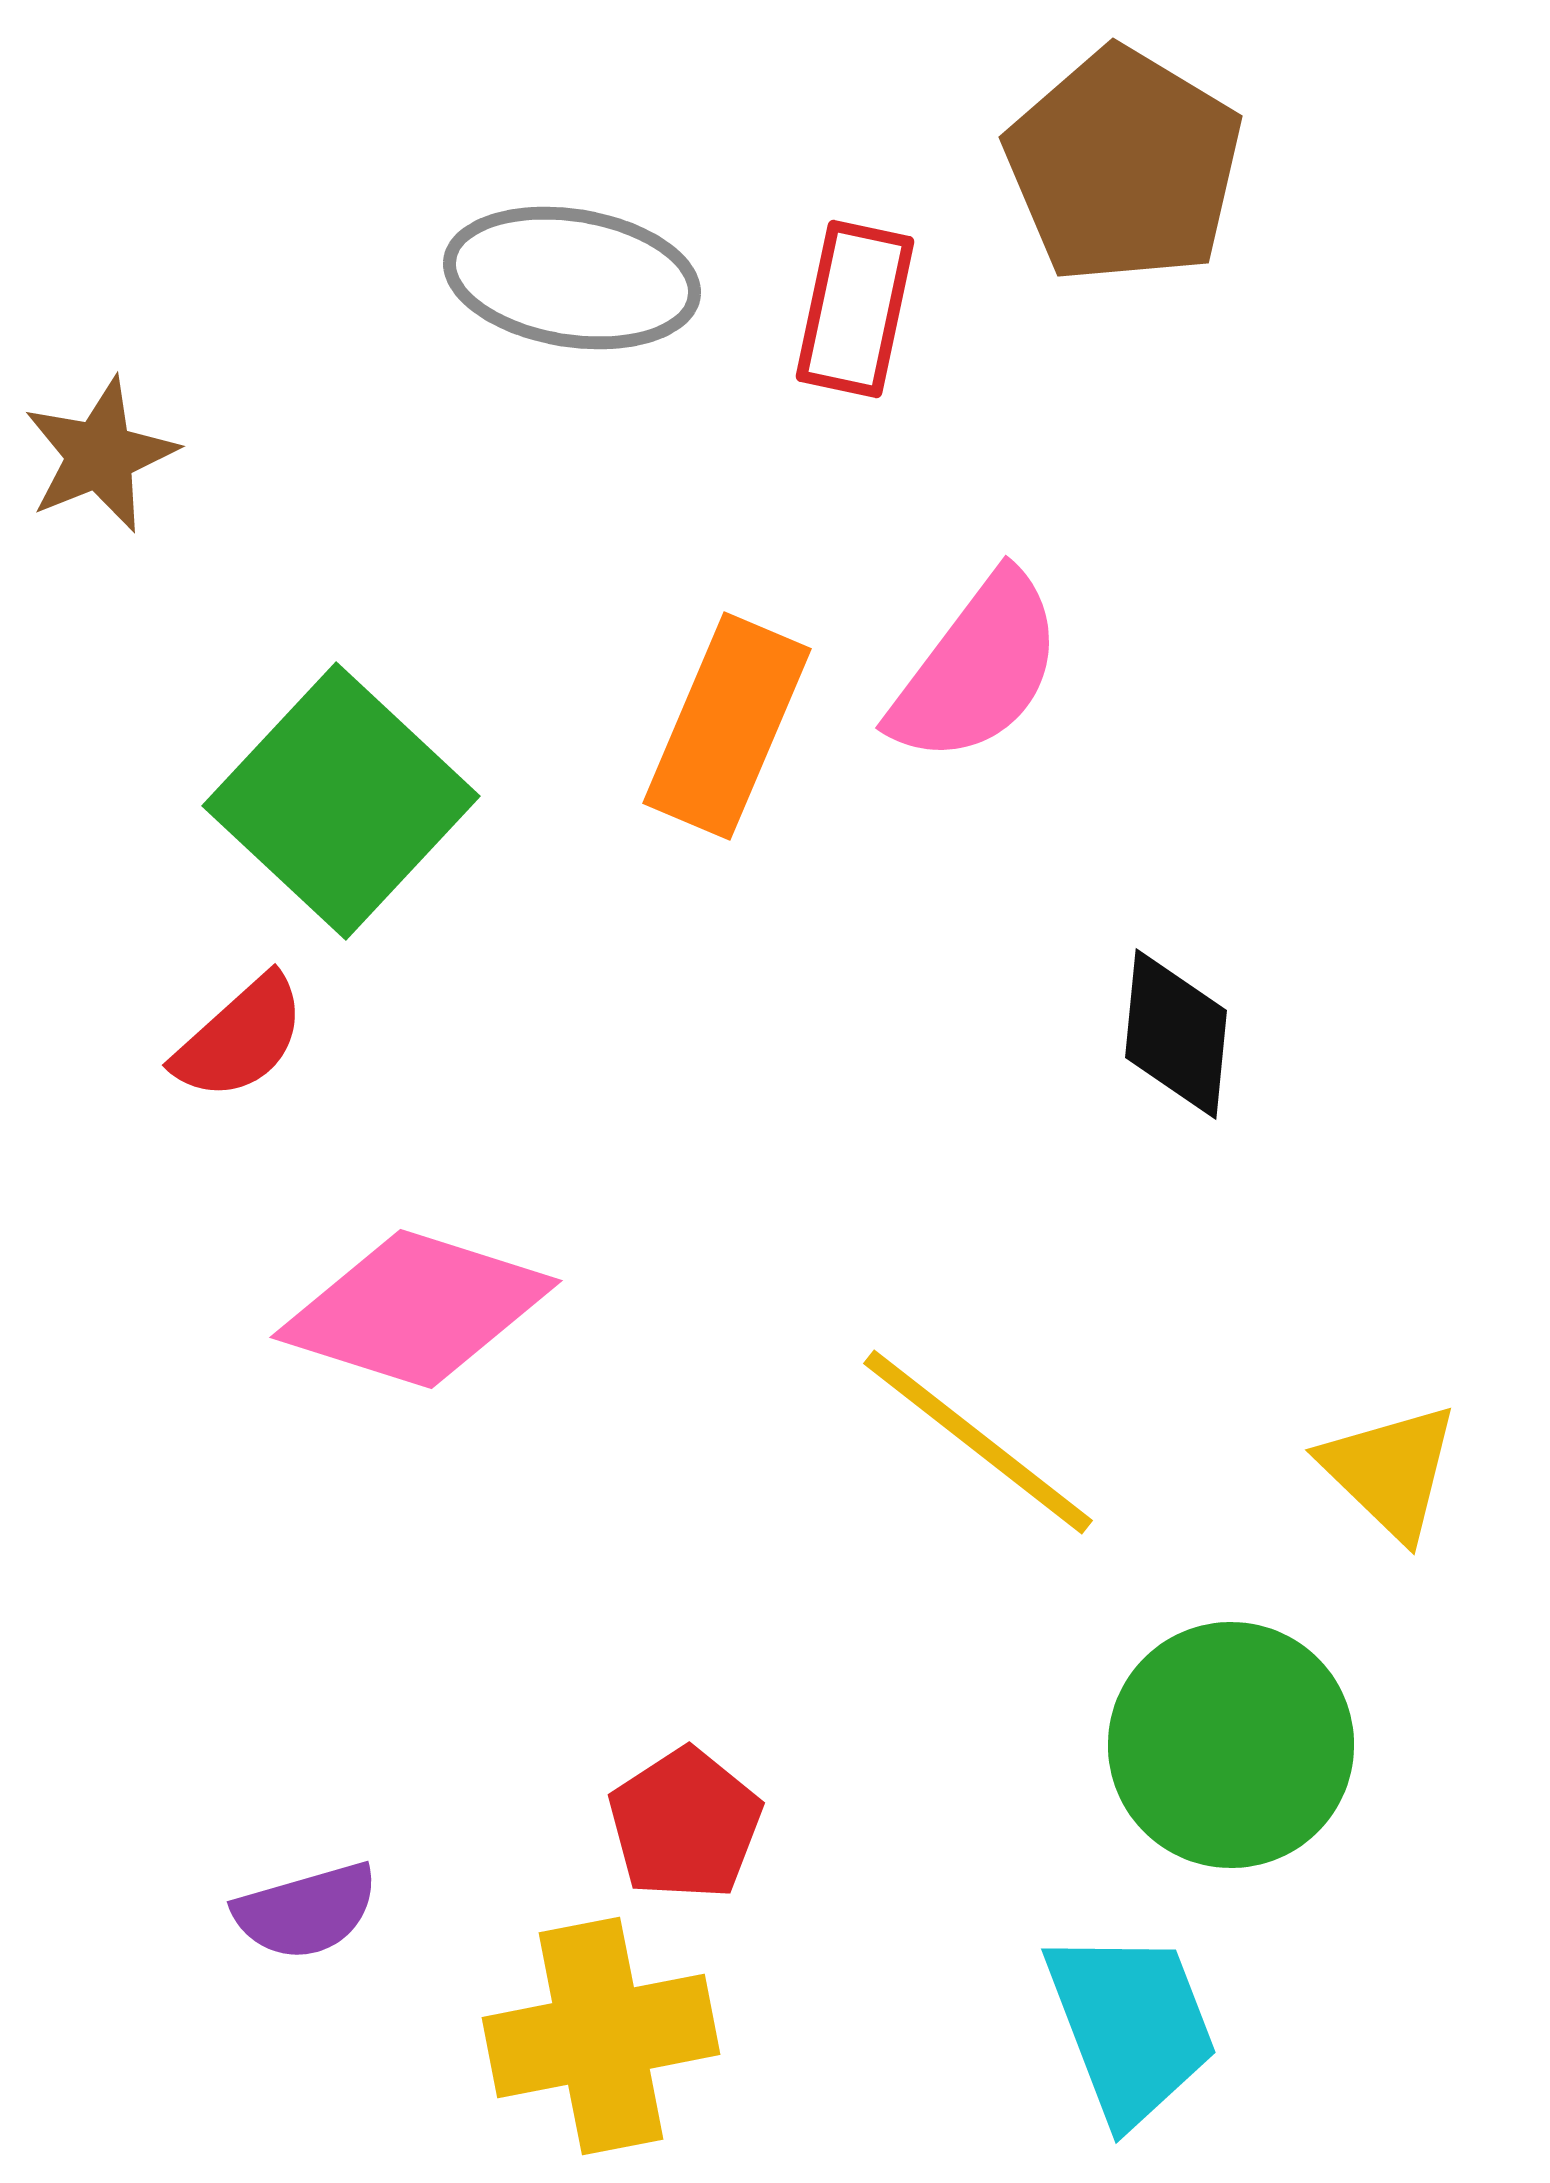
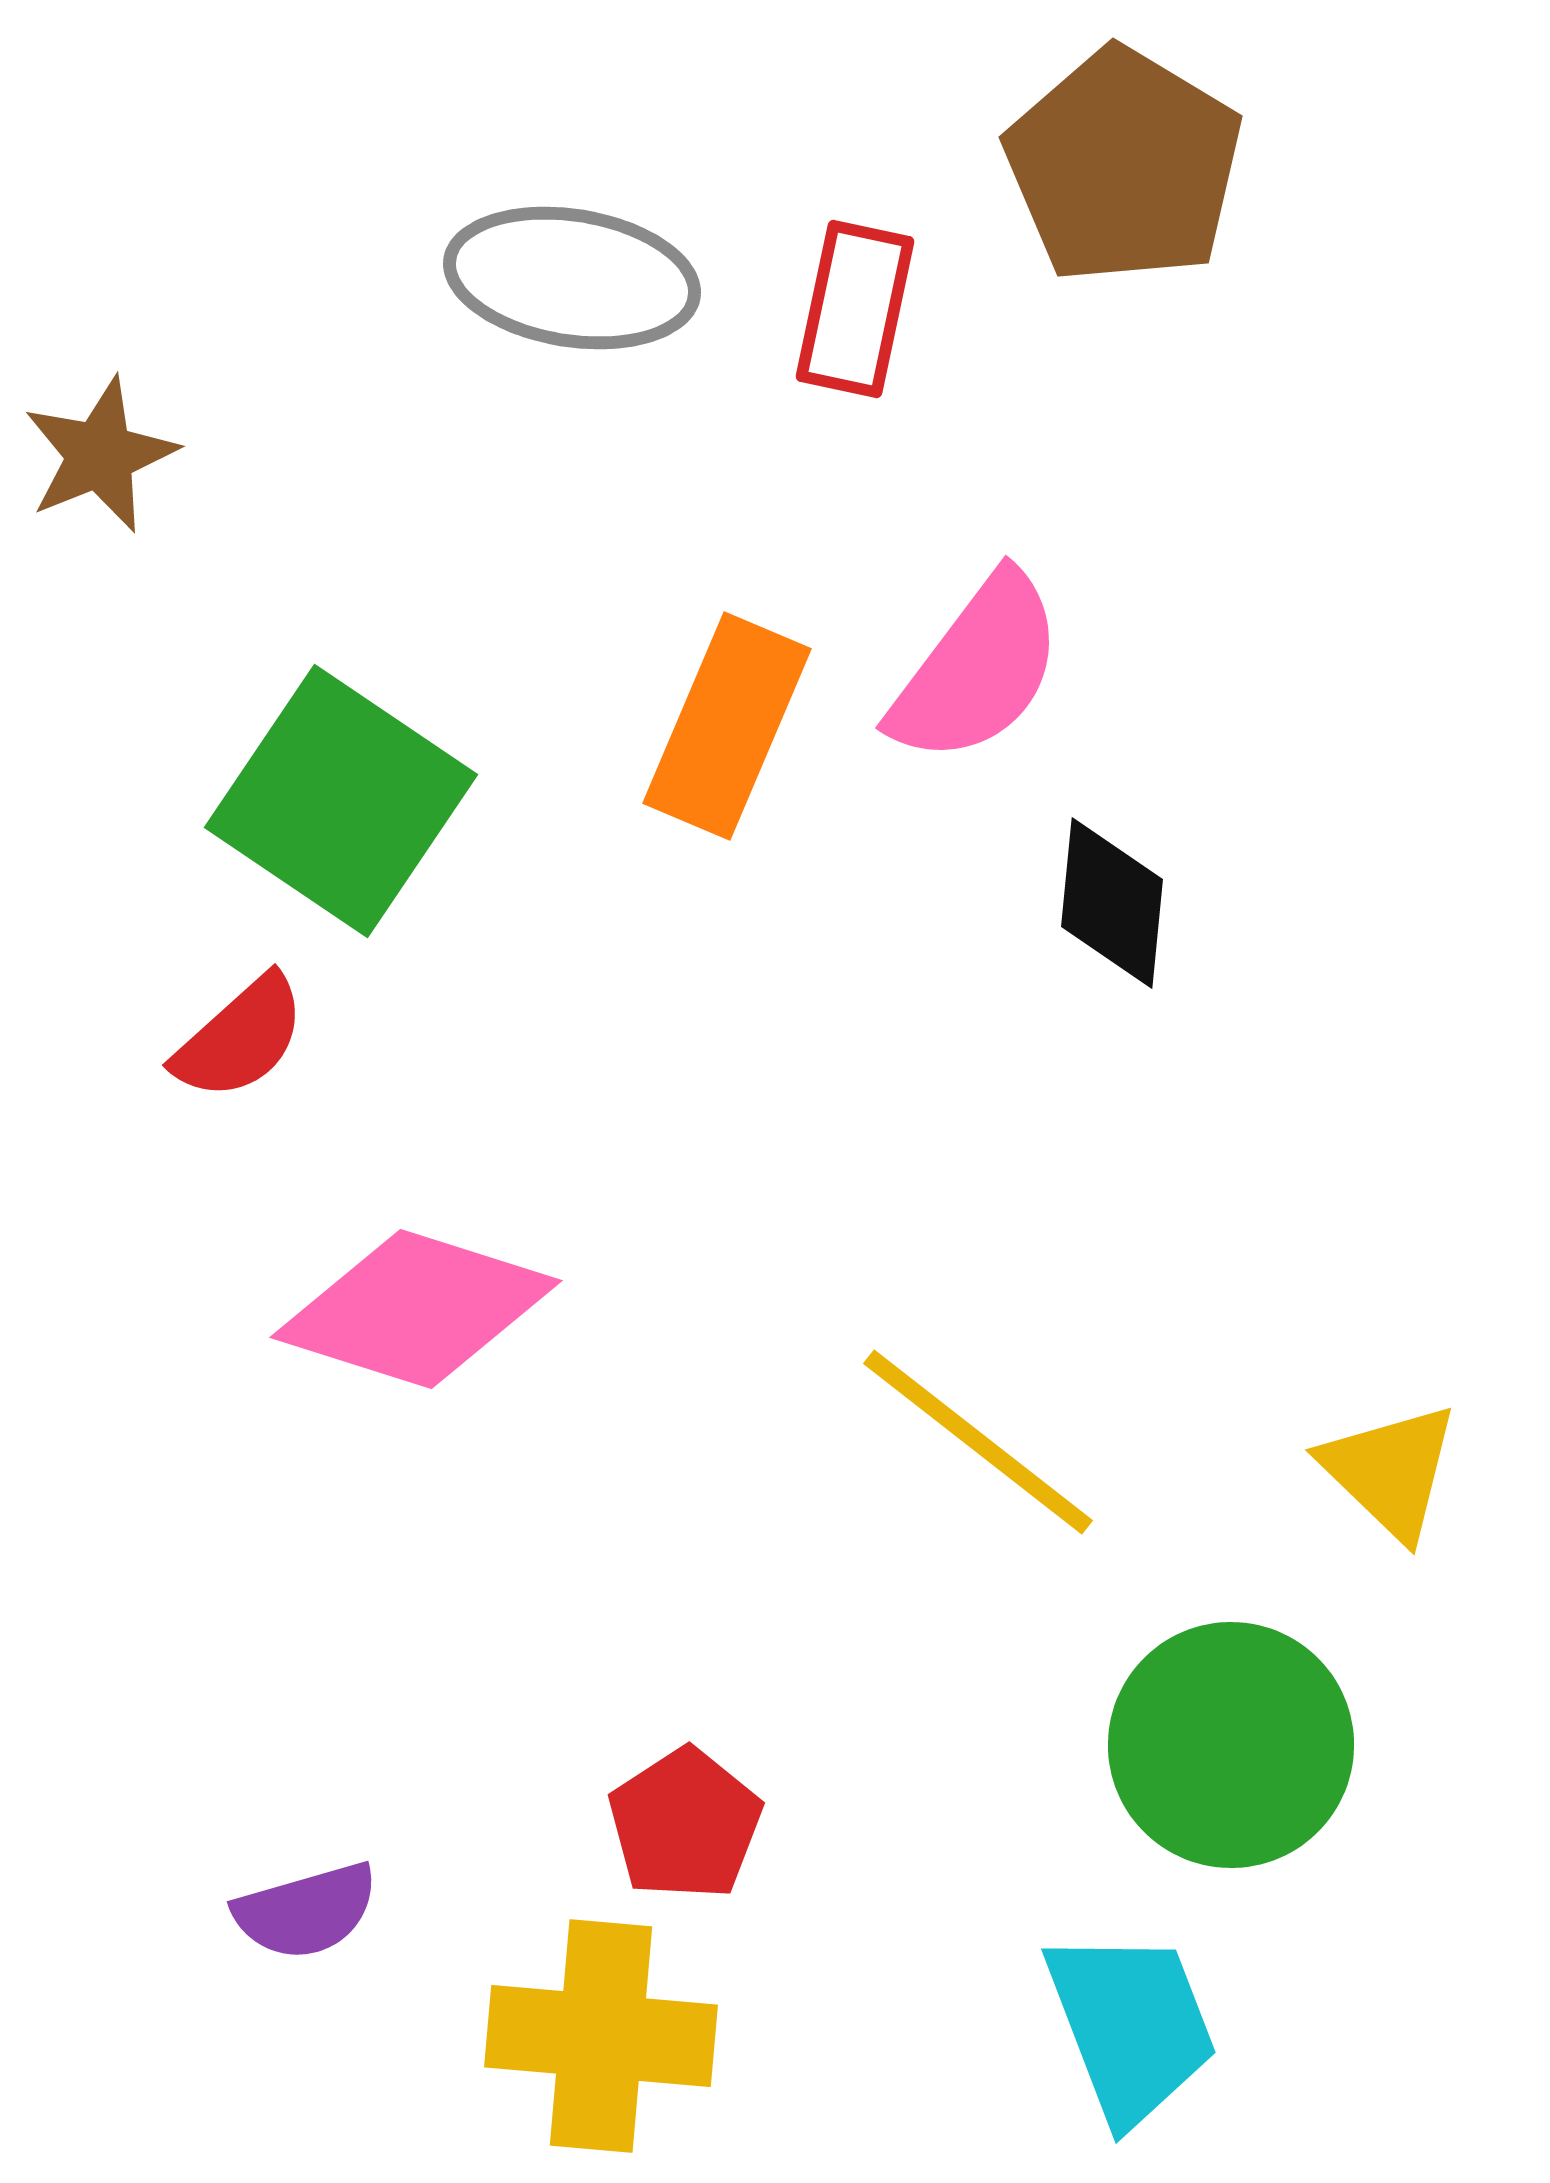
green square: rotated 9 degrees counterclockwise
black diamond: moved 64 px left, 131 px up
yellow cross: rotated 16 degrees clockwise
